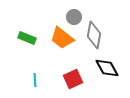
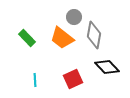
green rectangle: rotated 24 degrees clockwise
black diamond: moved 1 px up; rotated 15 degrees counterclockwise
